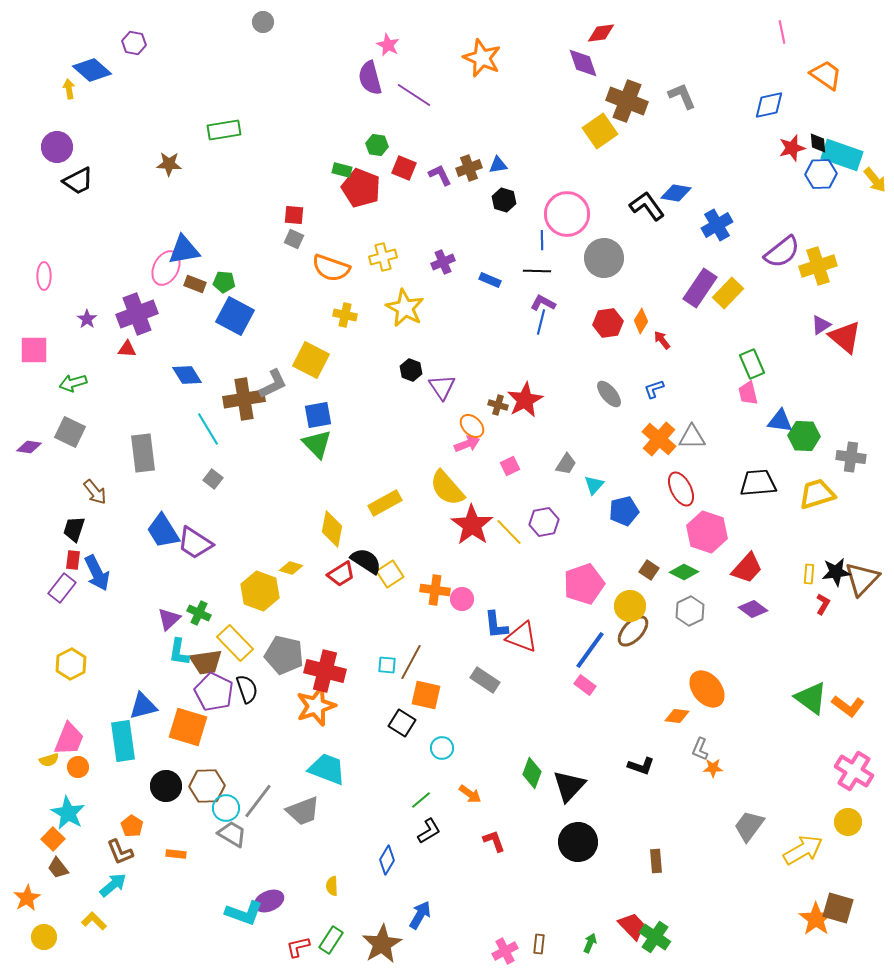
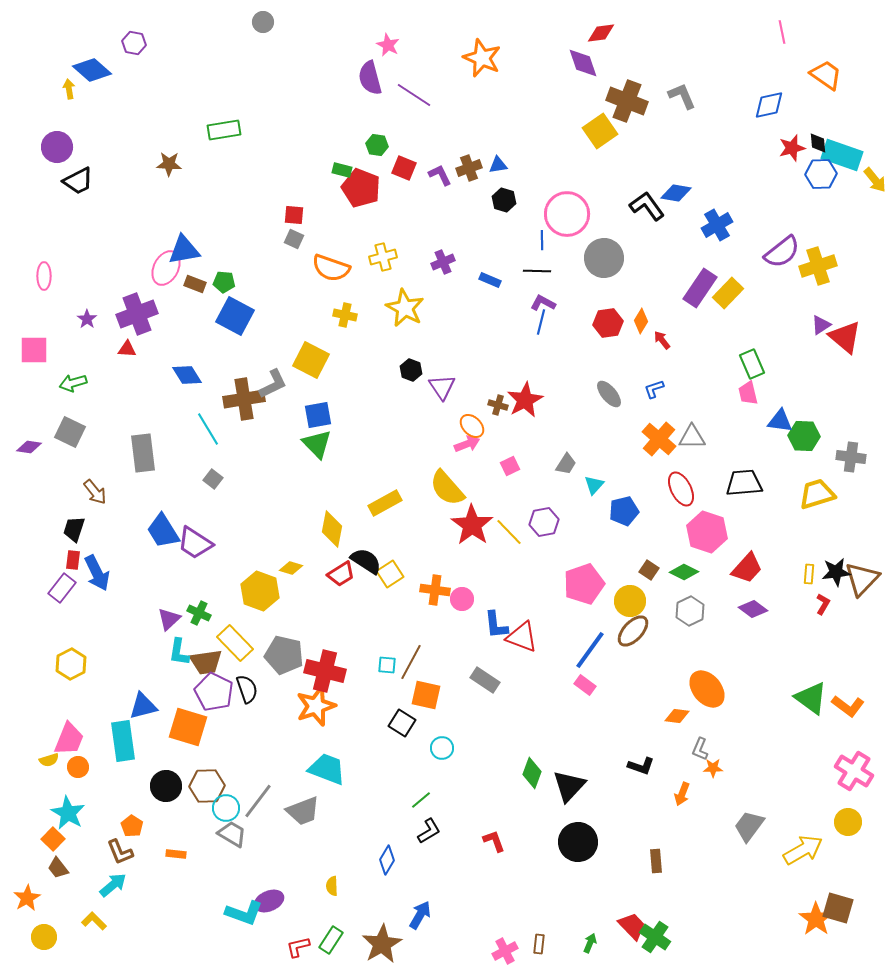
black trapezoid at (758, 483): moved 14 px left
yellow circle at (630, 606): moved 5 px up
orange arrow at (470, 794): moved 212 px right; rotated 75 degrees clockwise
